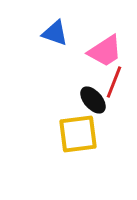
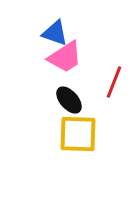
pink trapezoid: moved 40 px left, 6 px down
black ellipse: moved 24 px left
yellow square: rotated 9 degrees clockwise
